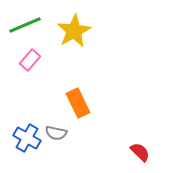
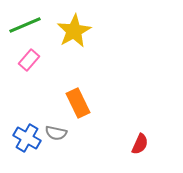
pink rectangle: moved 1 px left
red semicircle: moved 8 px up; rotated 70 degrees clockwise
